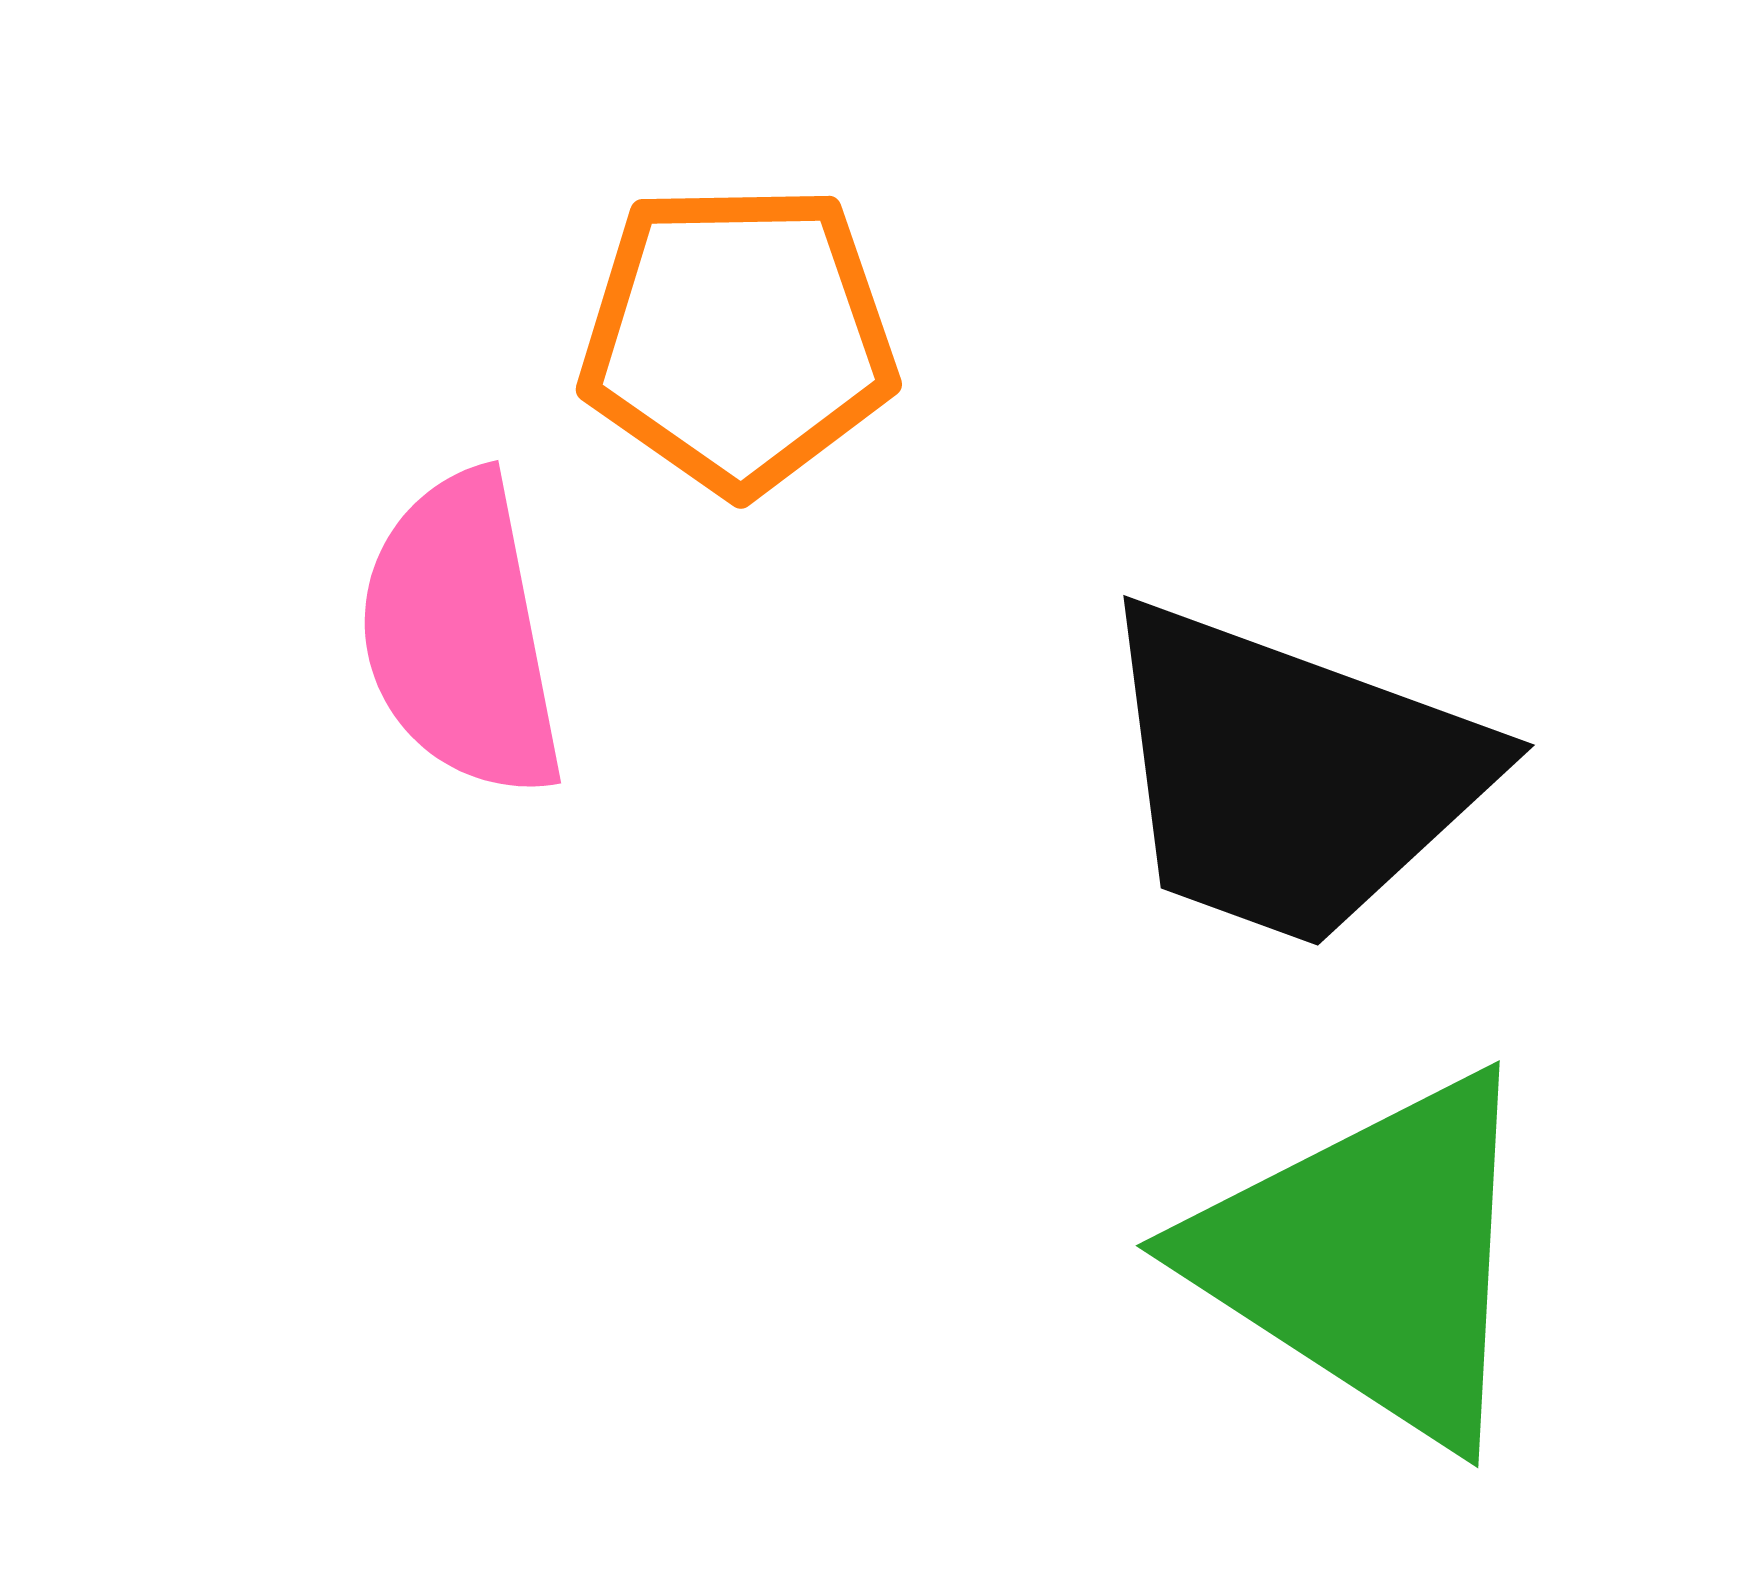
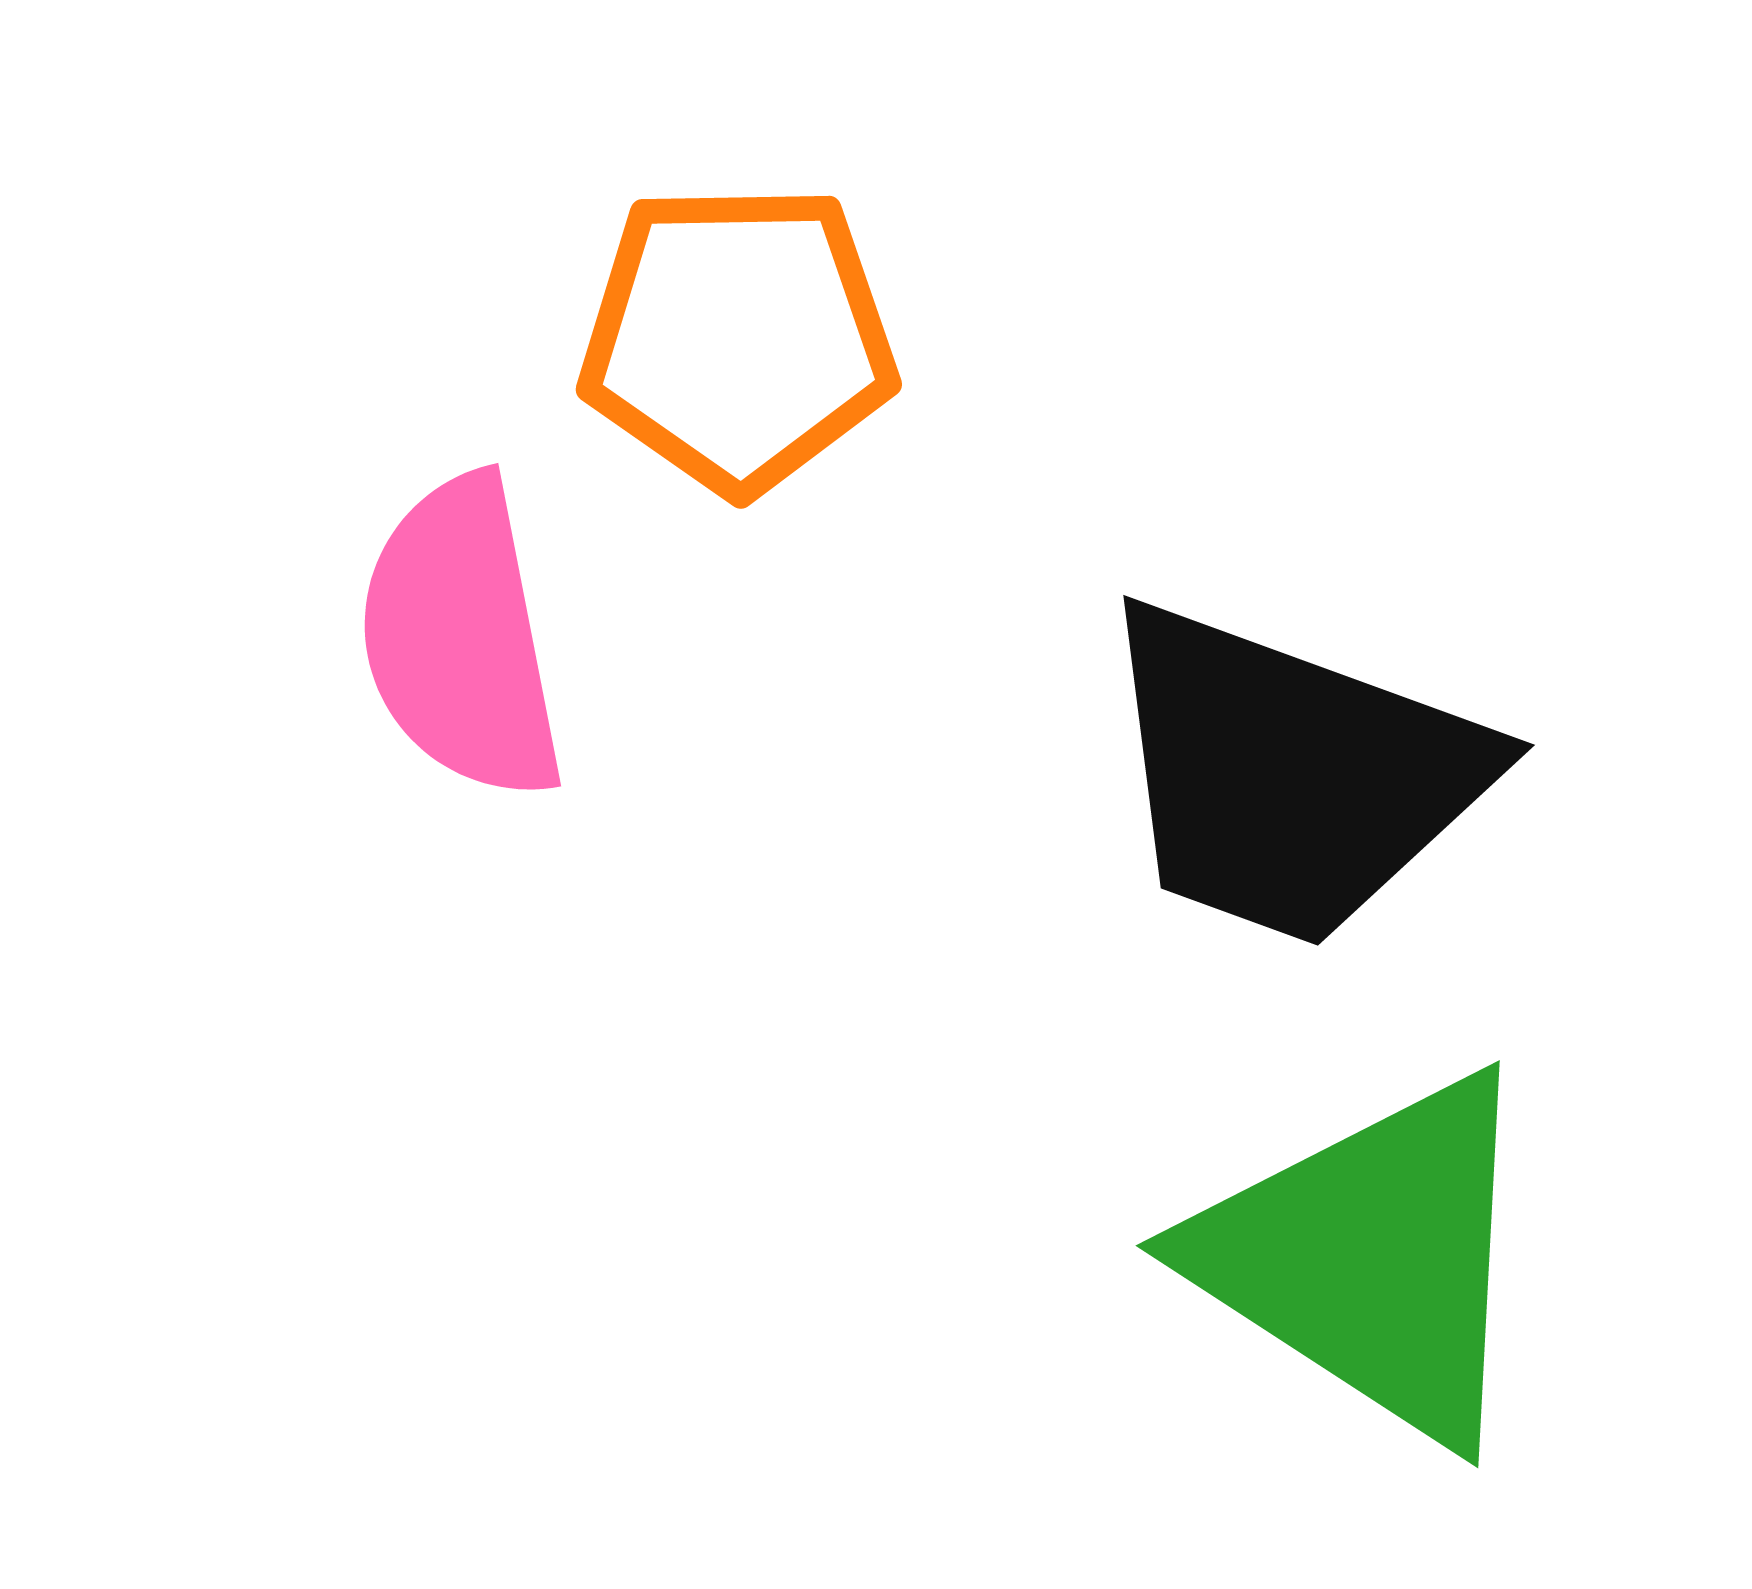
pink semicircle: moved 3 px down
